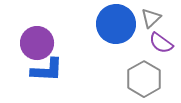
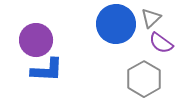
purple circle: moved 1 px left, 3 px up
